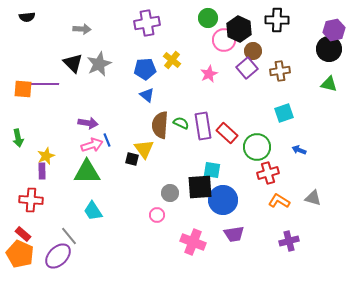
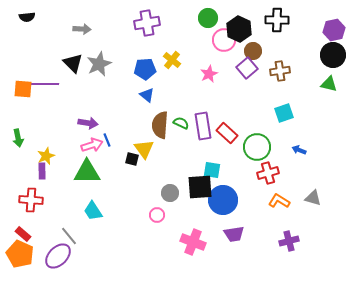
black circle at (329, 49): moved 4 px right, 6 px down
